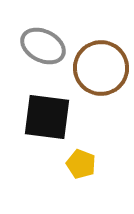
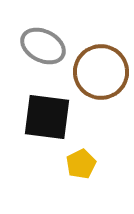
brown circle: moved 4 px down
yellow pentagon: rotated 24 degrees clockwise
